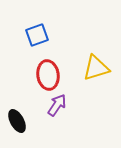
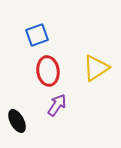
yellow triangle: rotated 16 degrees counterclockwise
red ellipse: moved 4 px up
